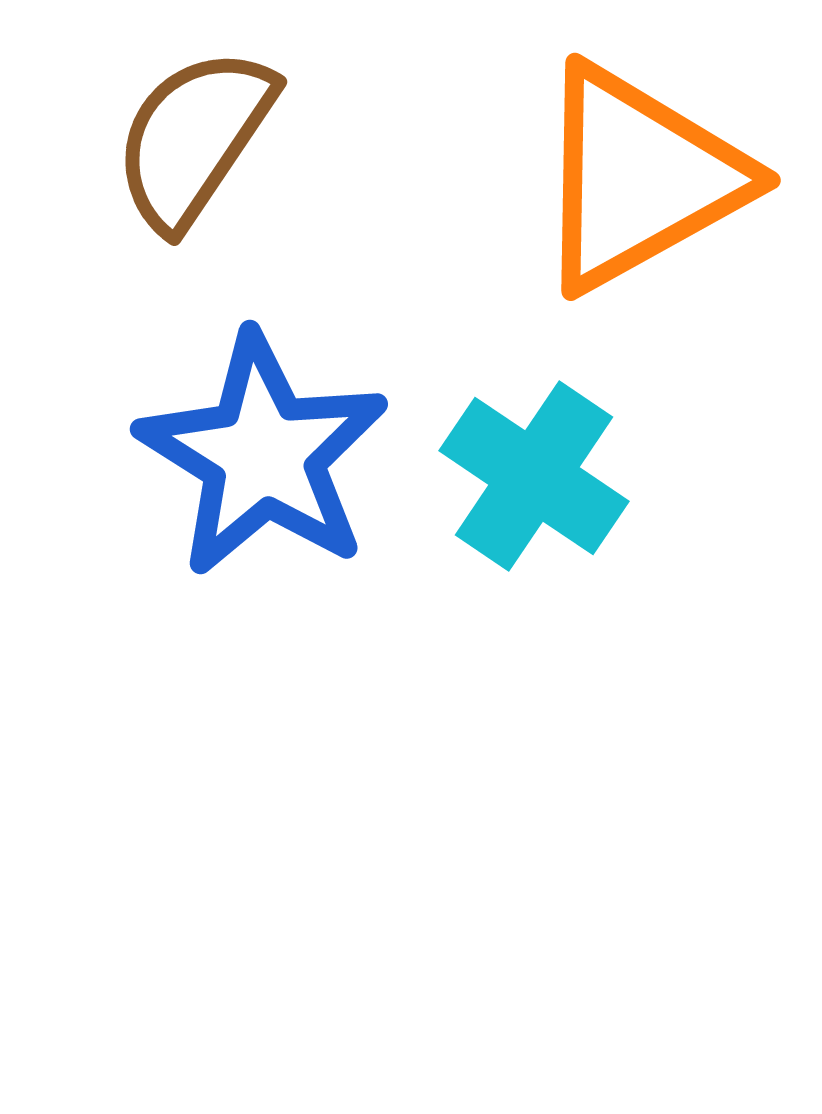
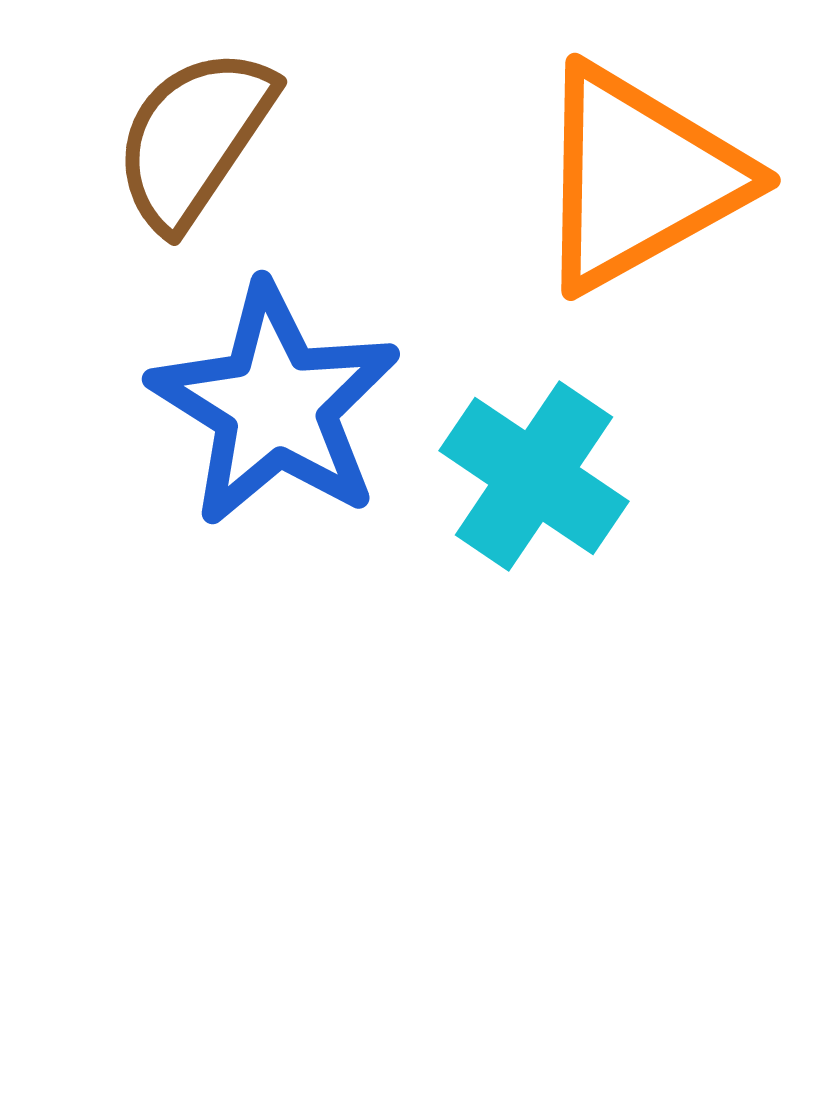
blue star: moved 12 px right, 50 px up
